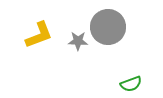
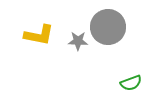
yellow L-shape: rotated 32 degrees clockwise
green semicircle: moved 1 px up
